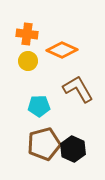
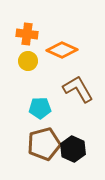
cyan pentagon: moved 1 px right, 2 px down
